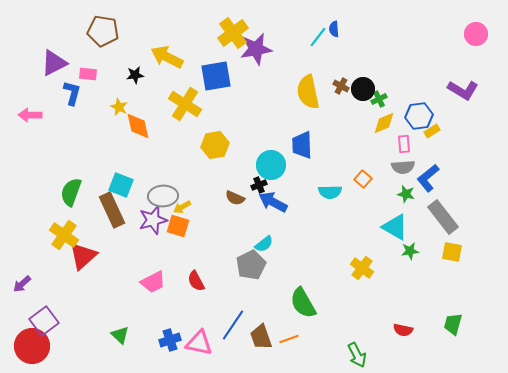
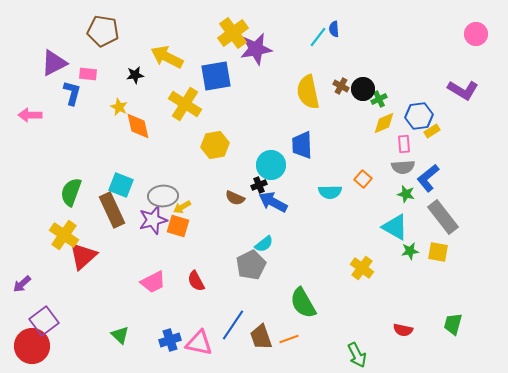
yellow square at (452, 252): moved 14 px left
